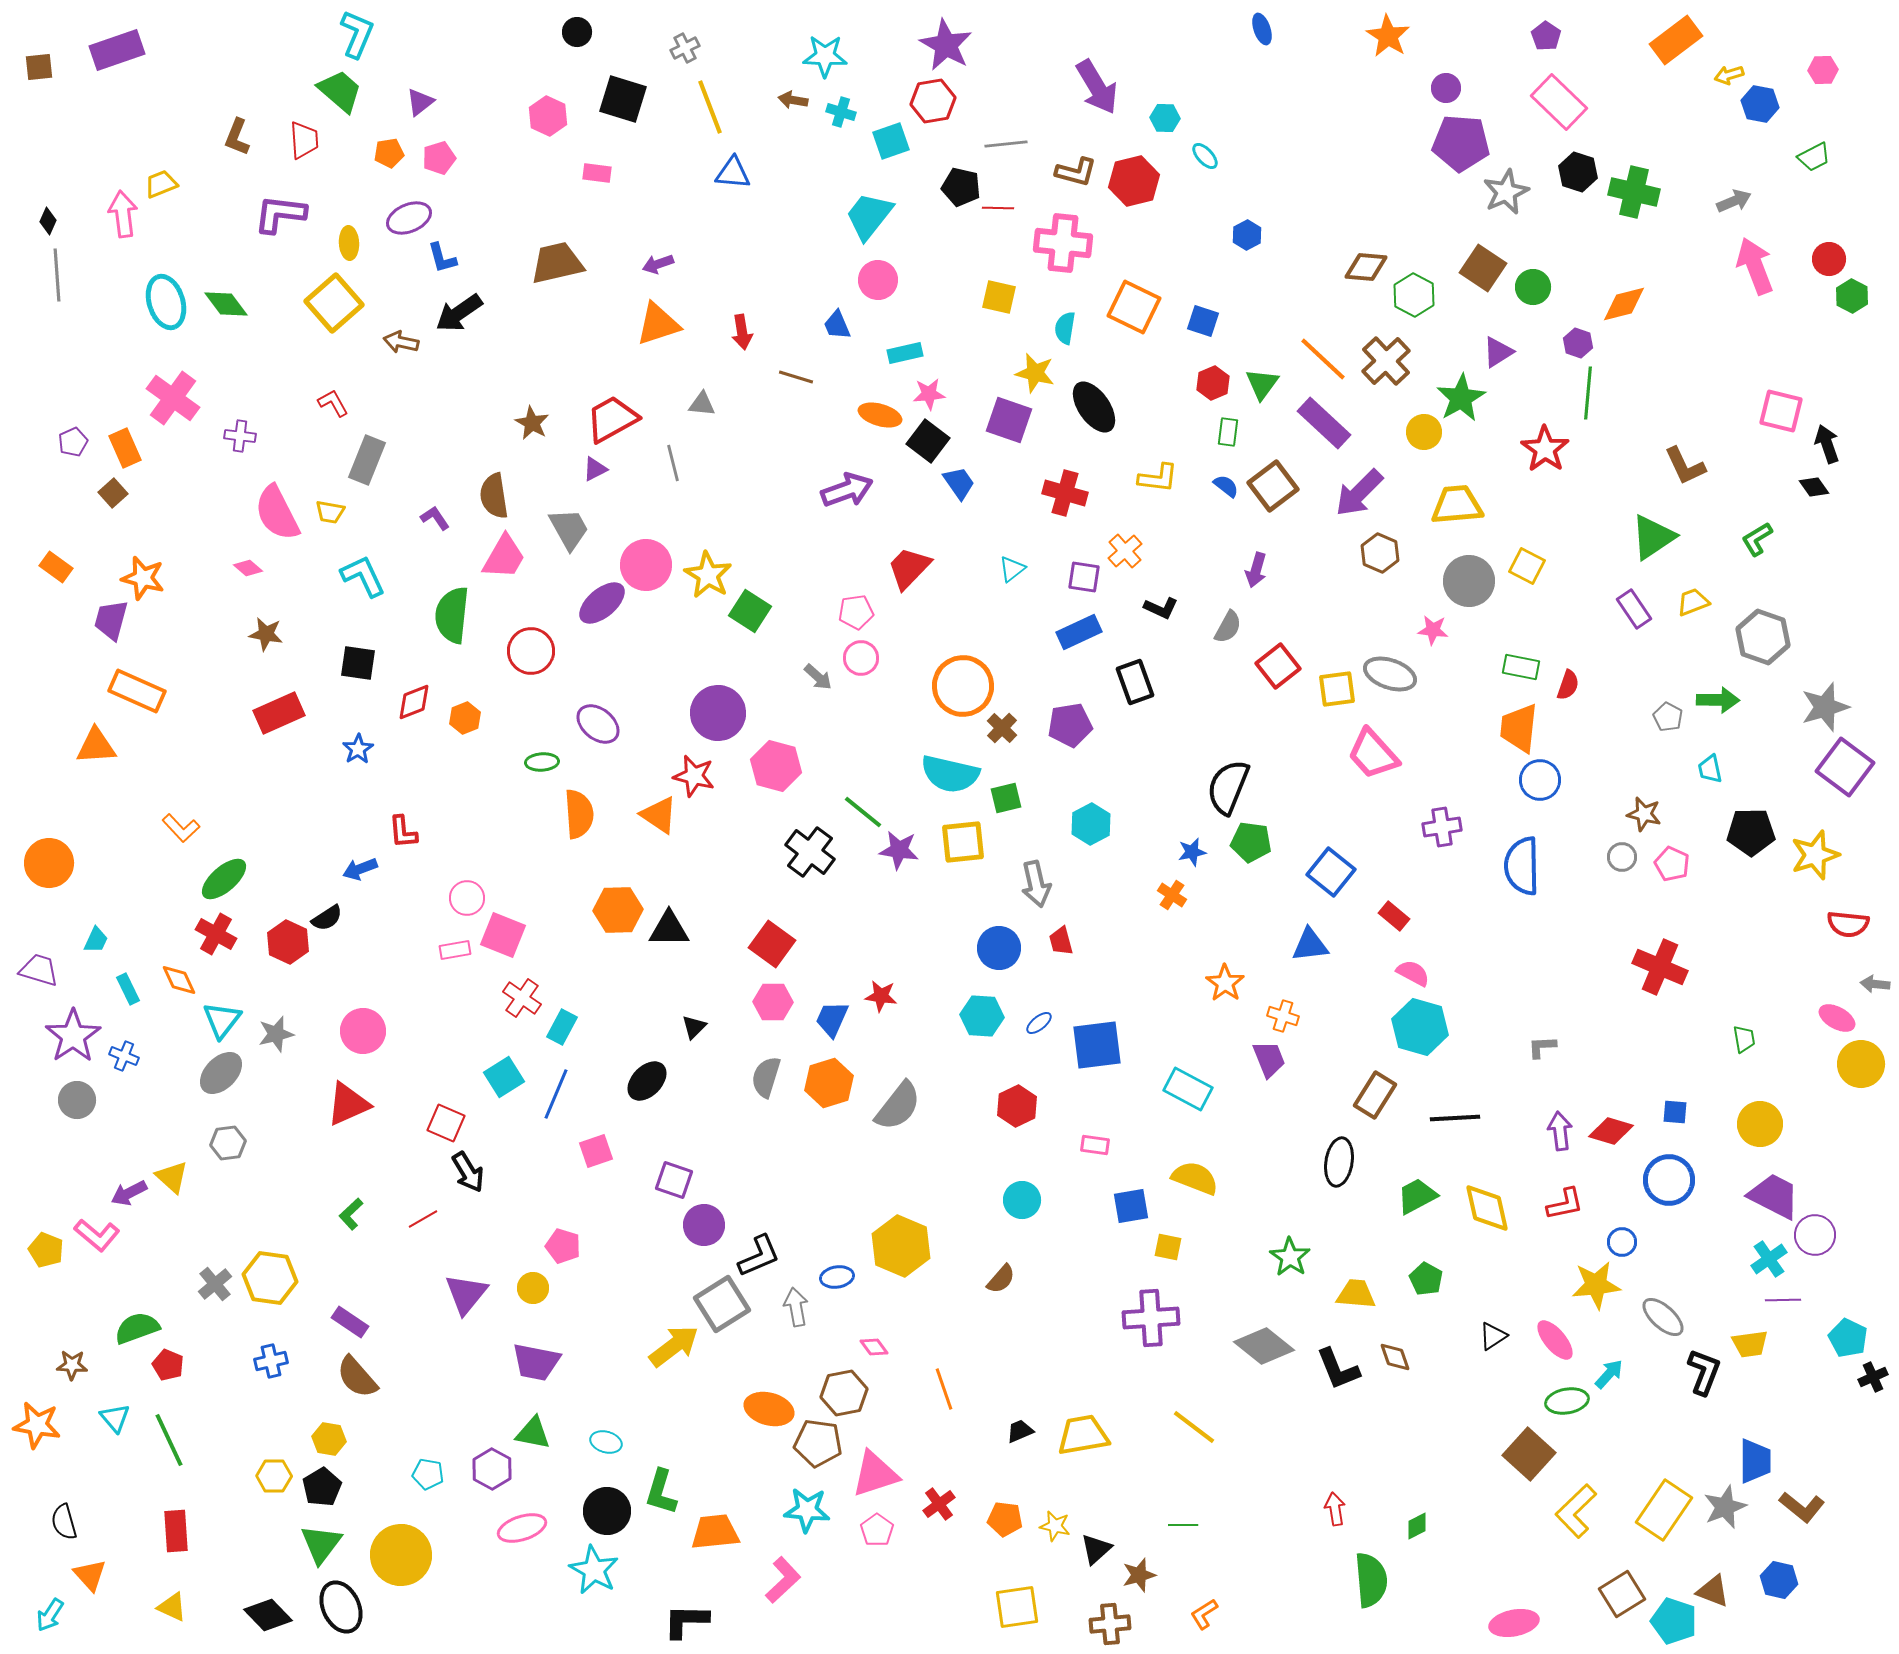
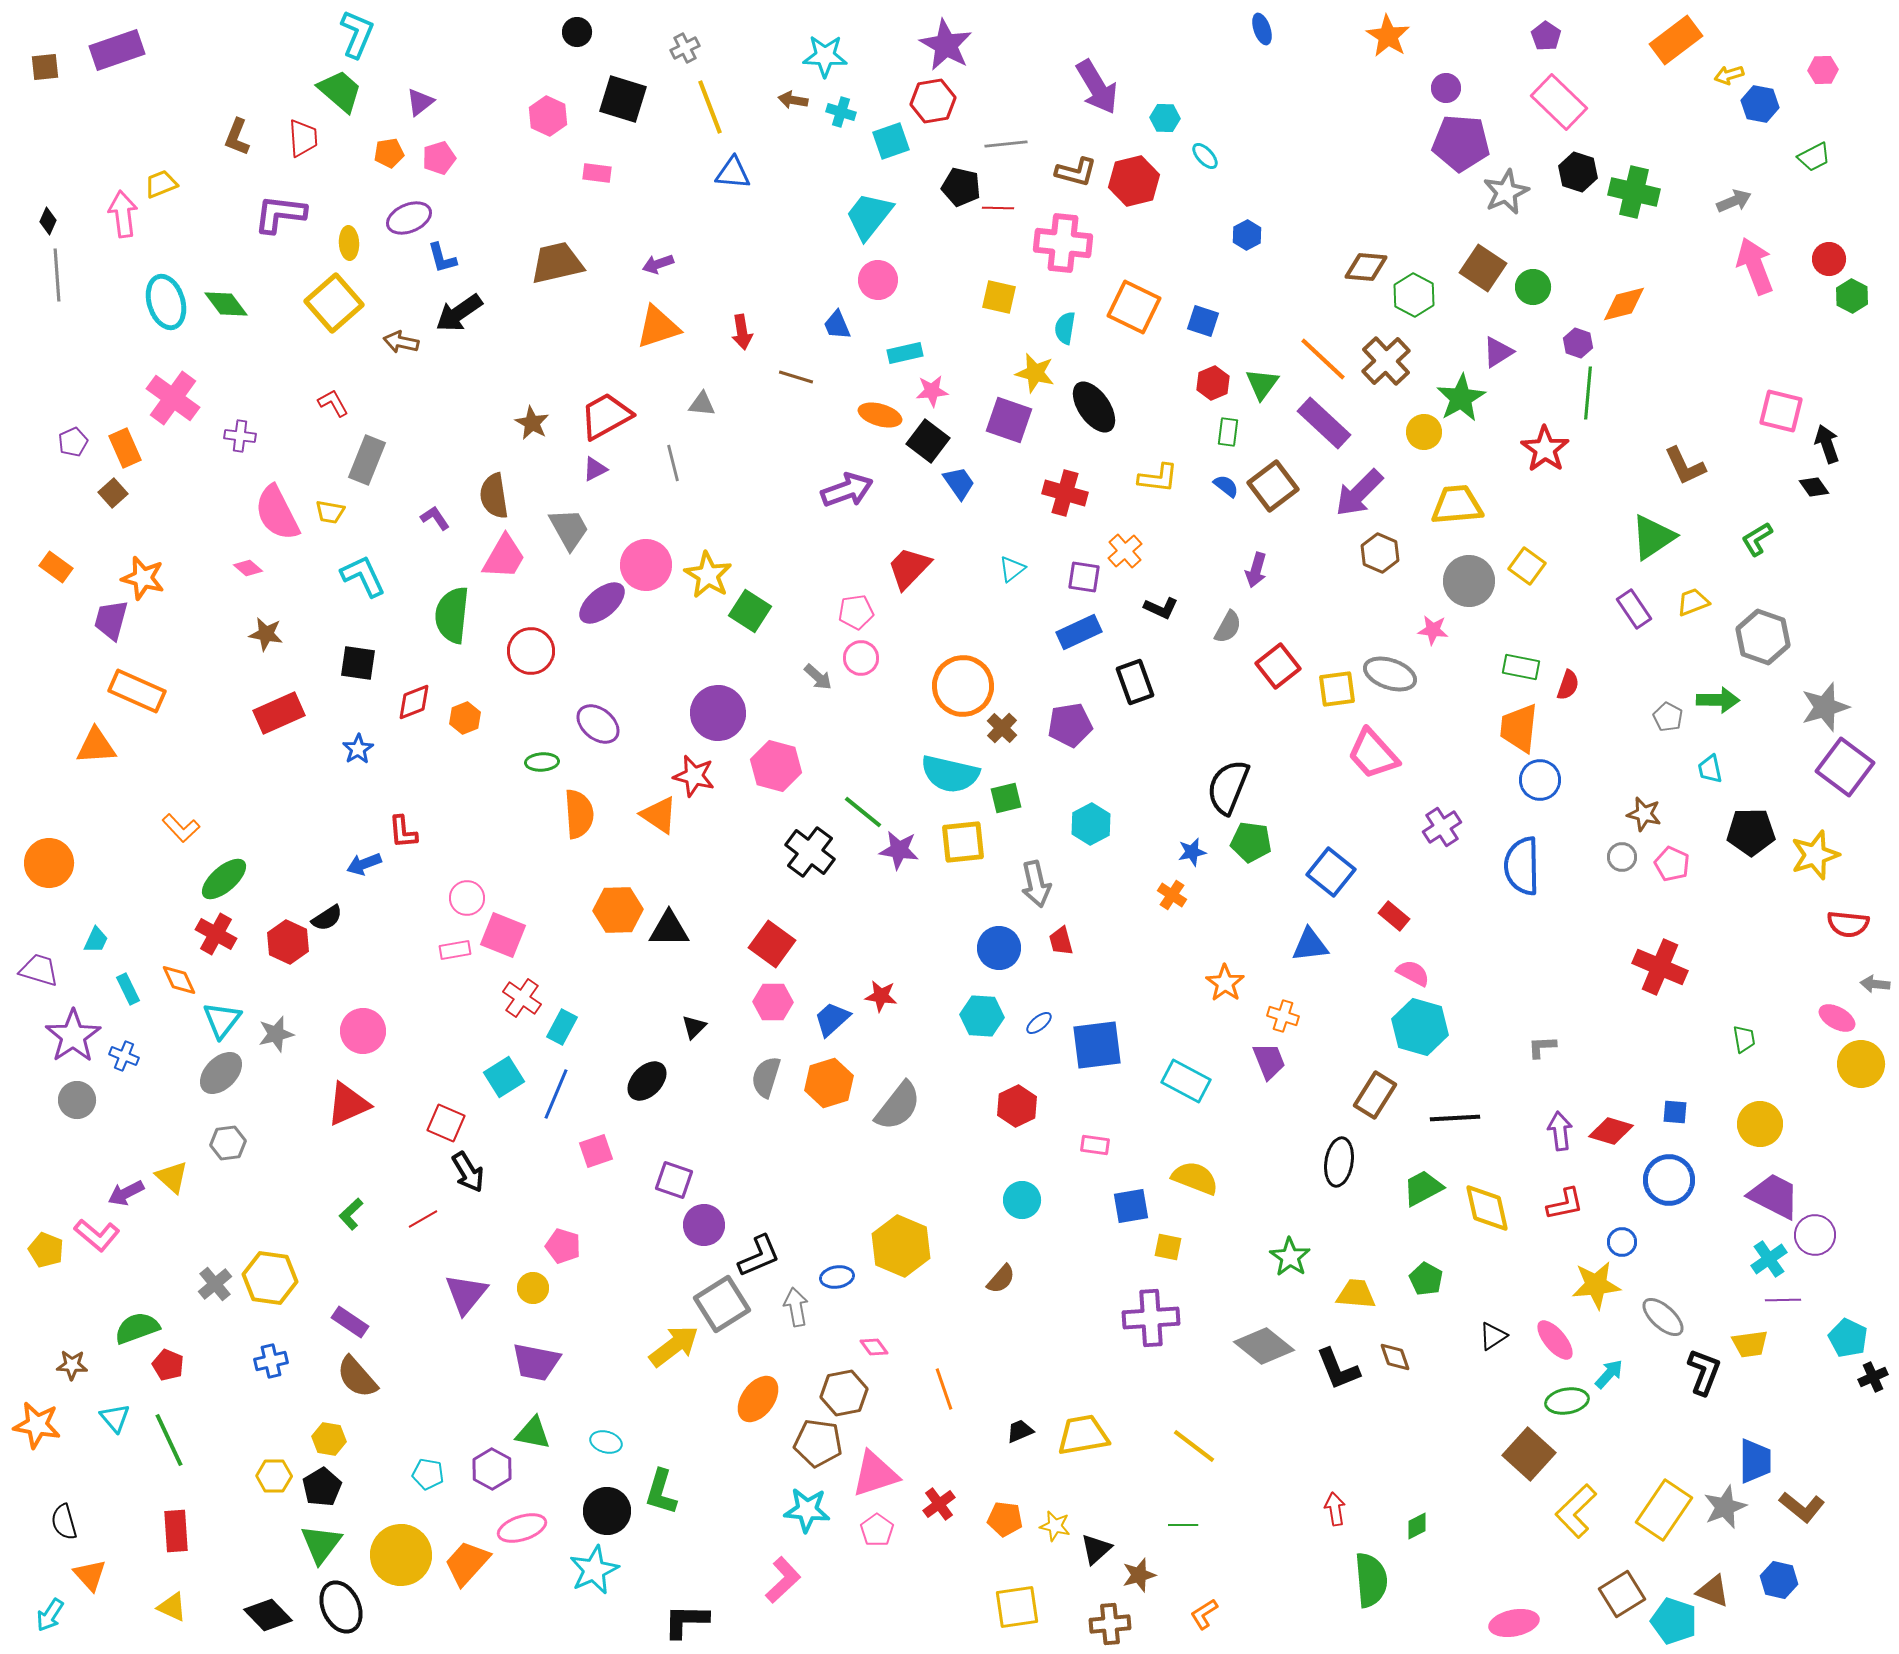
brown square at (39, 67): moved 6 px right
red trapezoid at (304, 140): moved 1 px left, 2 px up
orange triangle at (658, 324): moved 3 px down
pink star at (929, 394): moved 3 px right, 3 px up
red trapezoid at (612, 419): moved 6 px left, 3 px up
yellow square at (1527, 566): rotated 9 degrees clockwise
purple cross at (1442, 827): rotated 24 degrees counterclockwise
blue arrow at (360, 869): moved 4 px right, 5 px up
blue trapezoid at (832, 1019): rotated 24 degrees clockwise
purple trapezoid at (1269, 1059): moved 2 px down
cyan rectangle at (1188, 1089): moved 2 px left, 8 px up
purple arrow at (129, 1193): moved 3 px left
green trapezoid at (1417, 1196): moved 6 px right, 8 px up
orange ellipse at (769, 1409): moved 11 px left, 10 px up; rotated 69 degrees counterclockwise
yellow line at (1194, 1427): moved 19 px down
orange trapezoid at (715, 1532): moved 248 px left, 31 px down; rotated 42 degrees counterclockwise
cyan star at (594, 1570): rotated 18 degrees clockwise
